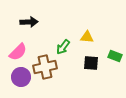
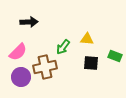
yellow triangle: moved 2 px down
